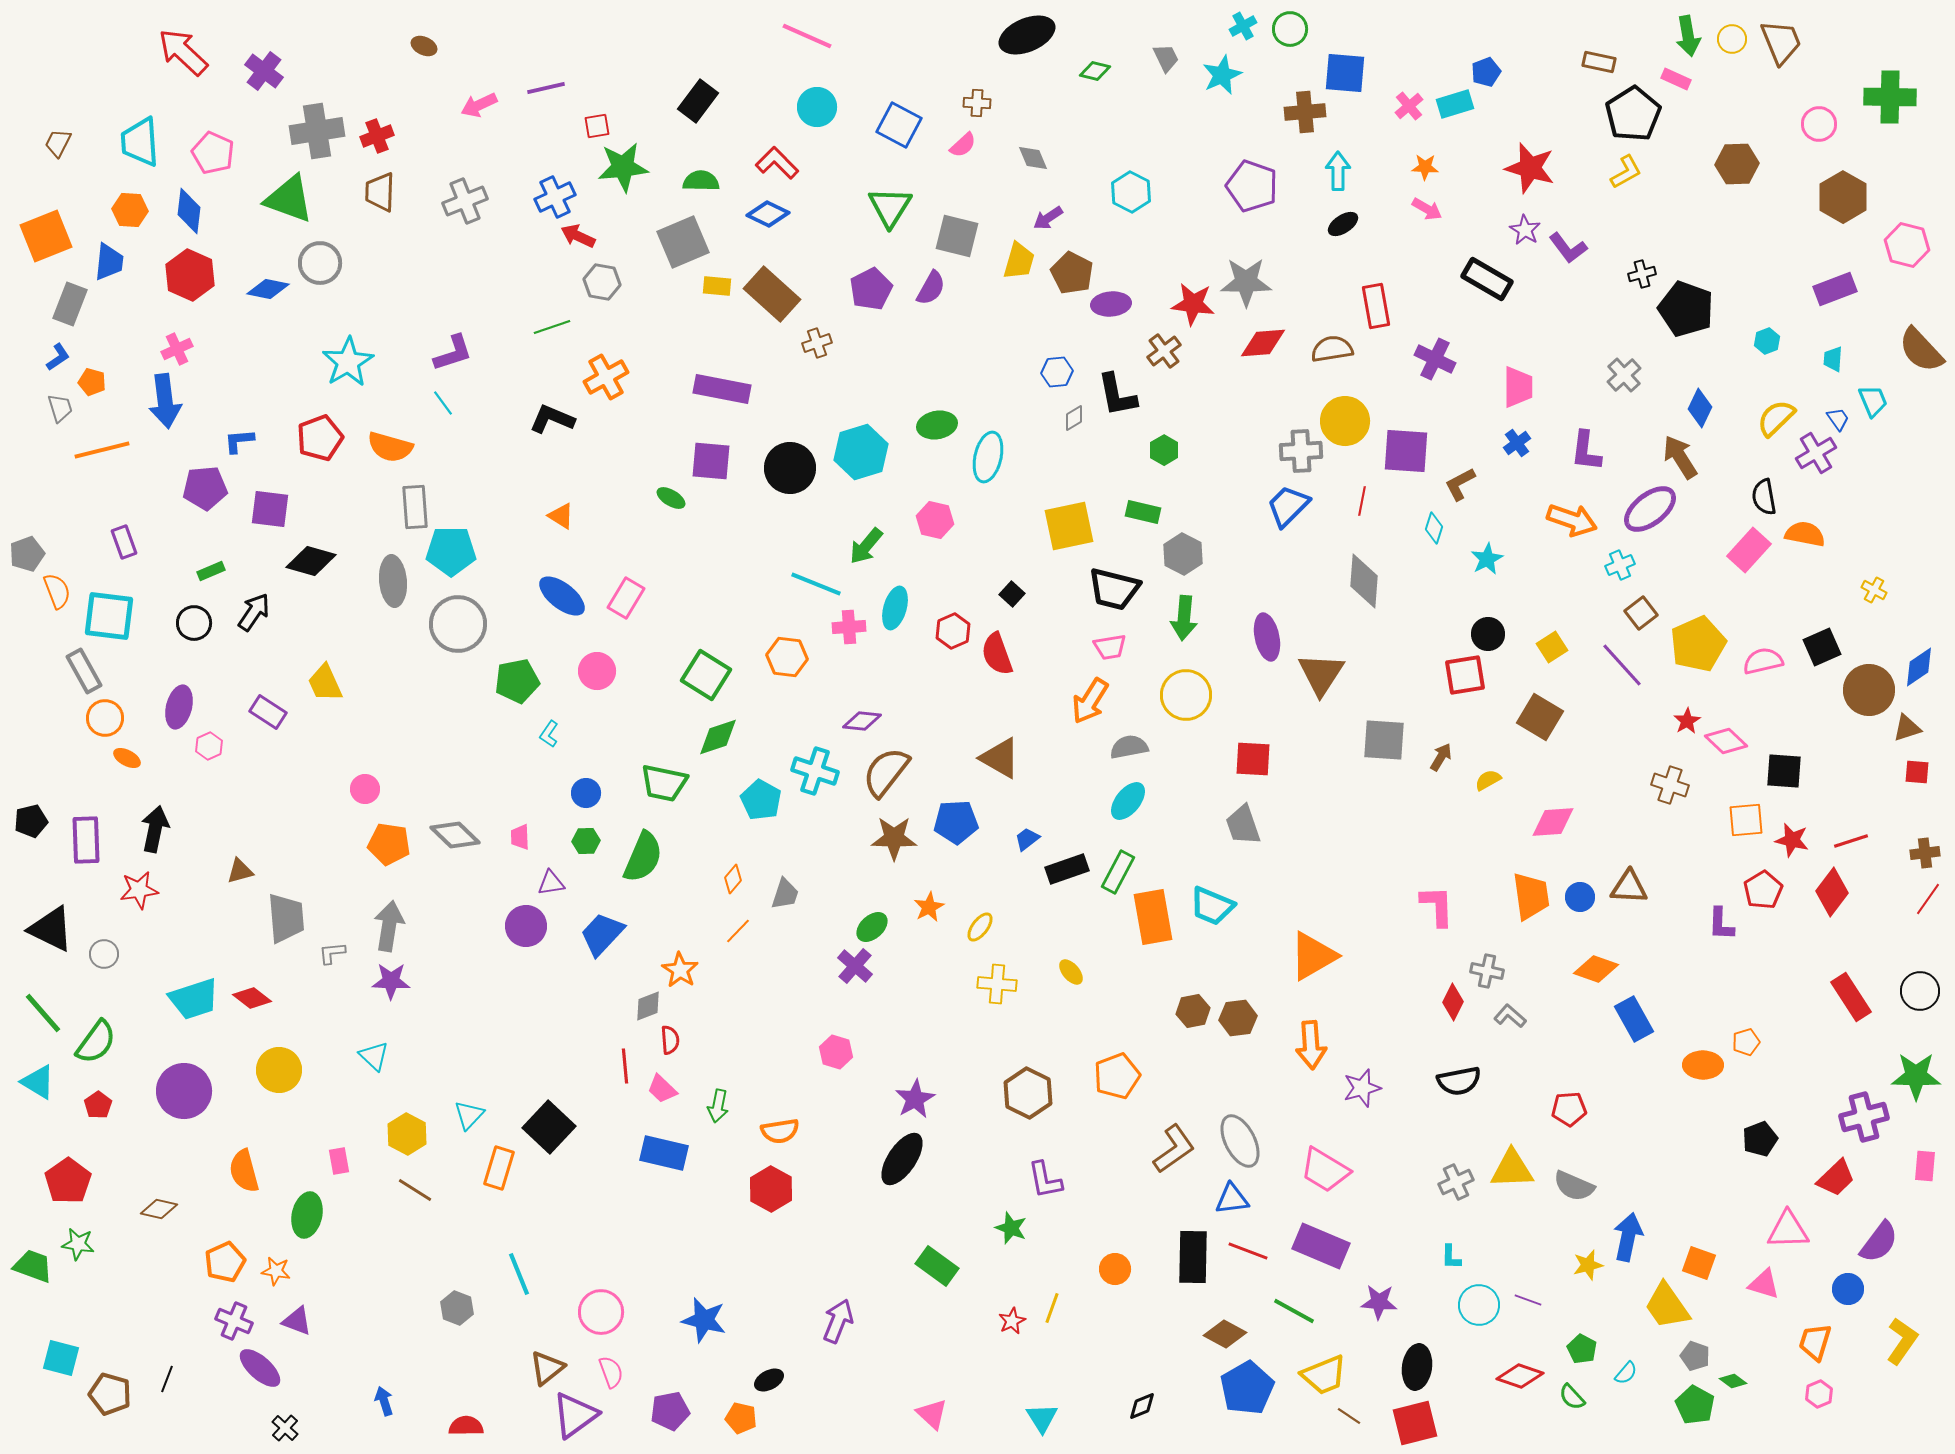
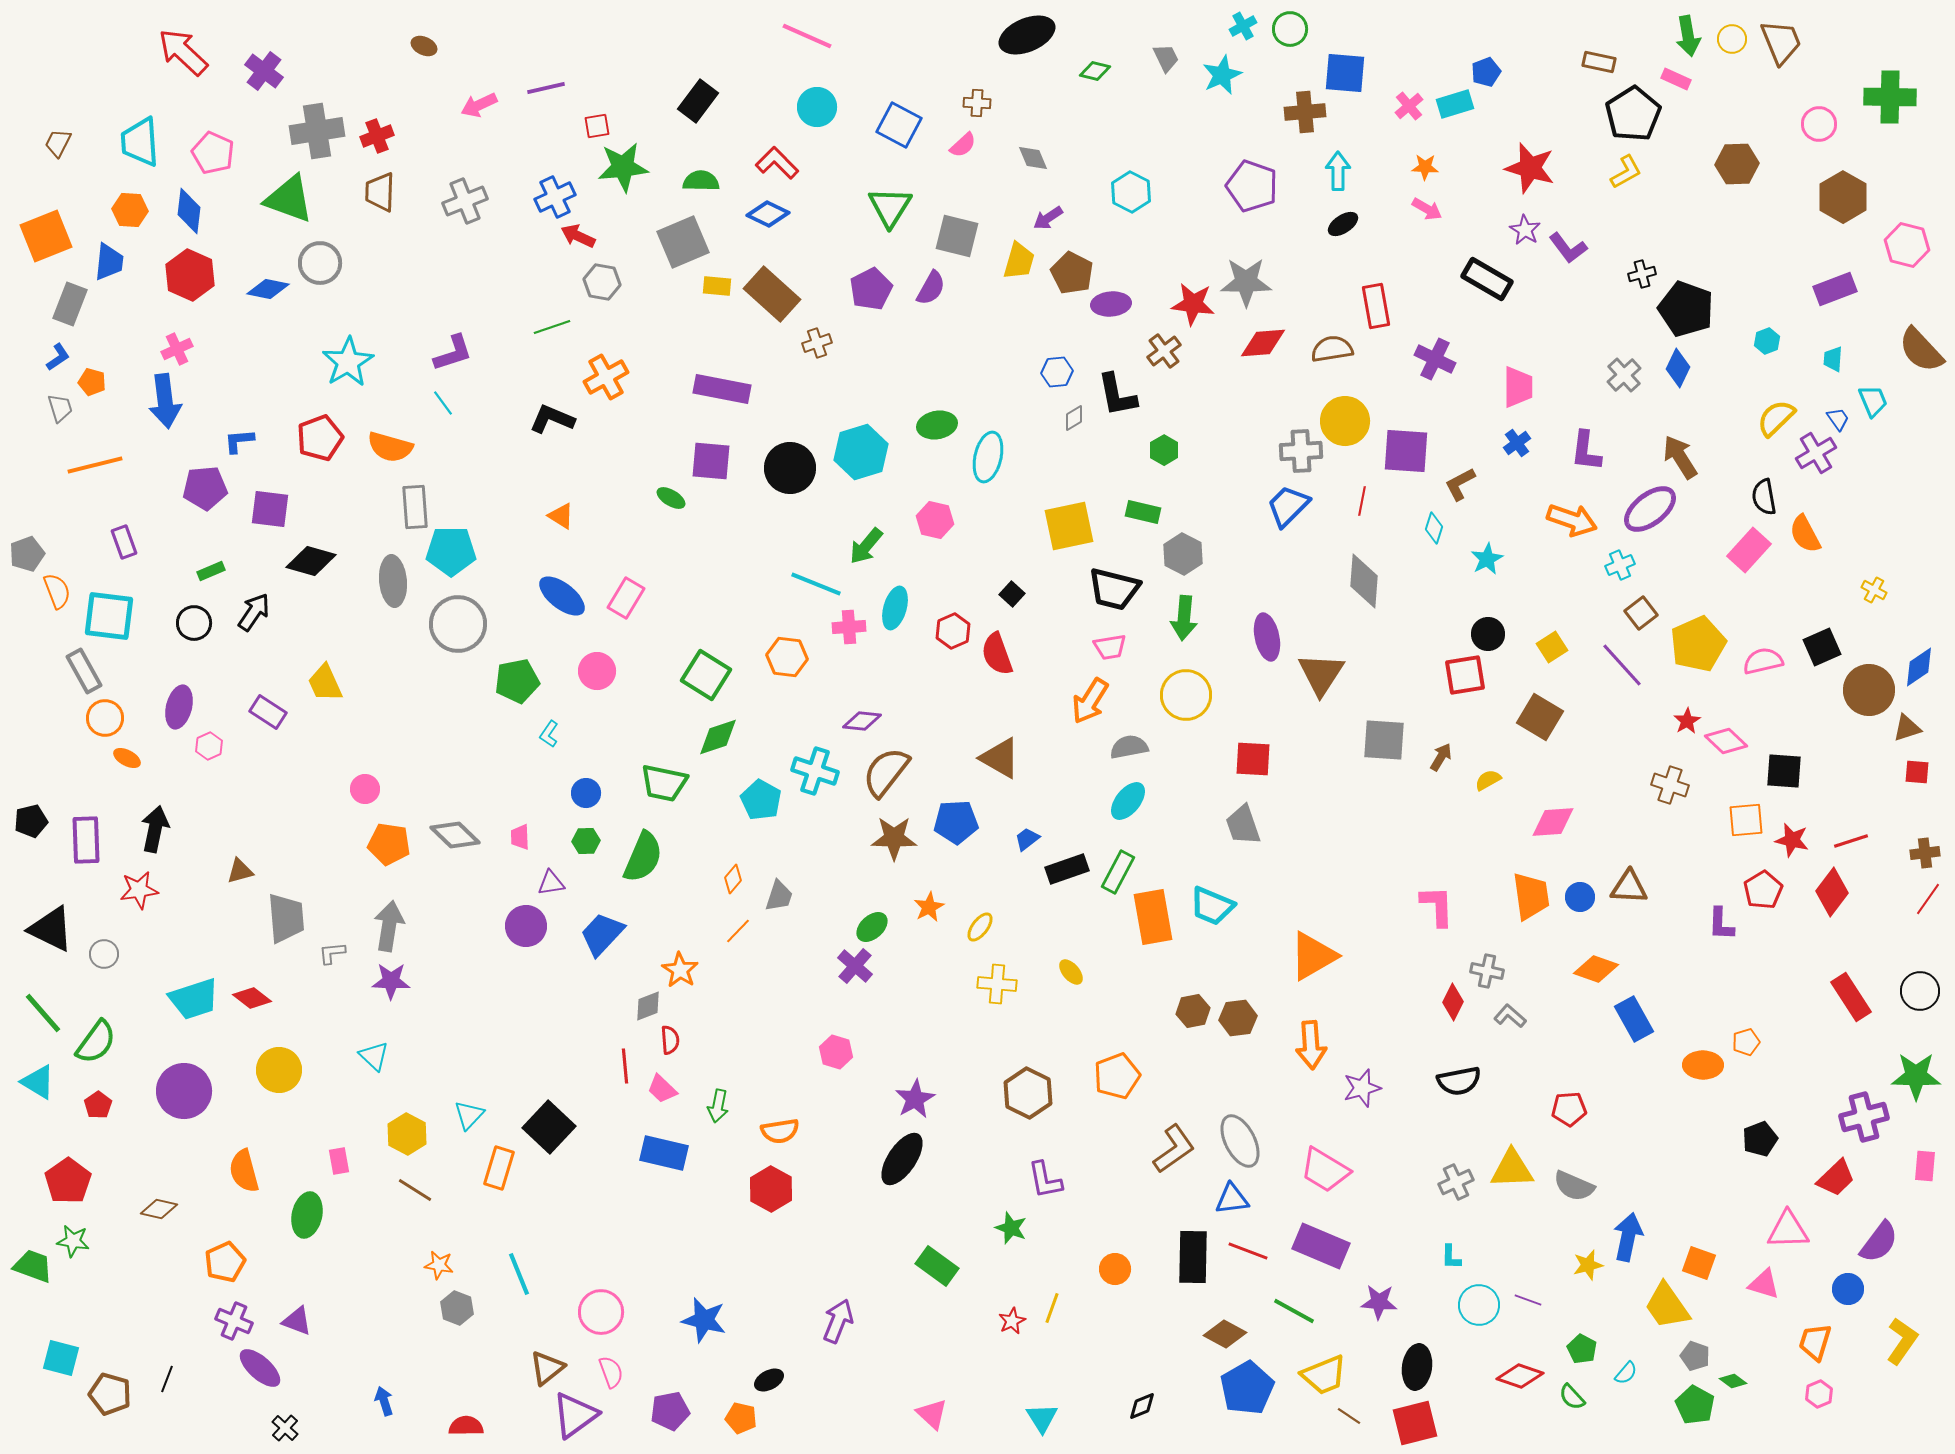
blue diamond at (1700, 408): moved 22 px left, 40 px up
orange line at (102, 450): moved 7 px left, 15 px down
orange semicircle at (1805, 534): rotated 129 degrees counterclockwise
gray trapezoid at (785, 894): moved 6 px left, 2 px down
green star at (78, 1244): moved 5 px left, 3 px up
orange star at (276, 1271): moved 163 px right, 6 px up
